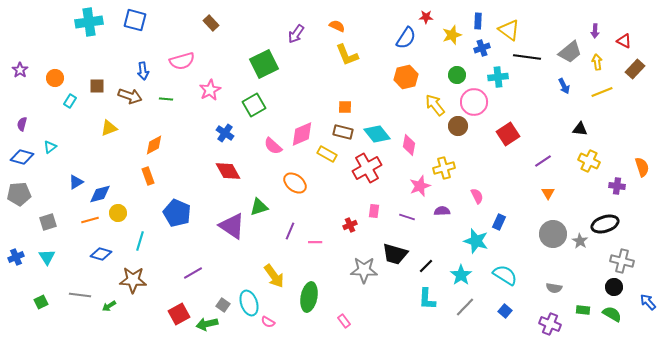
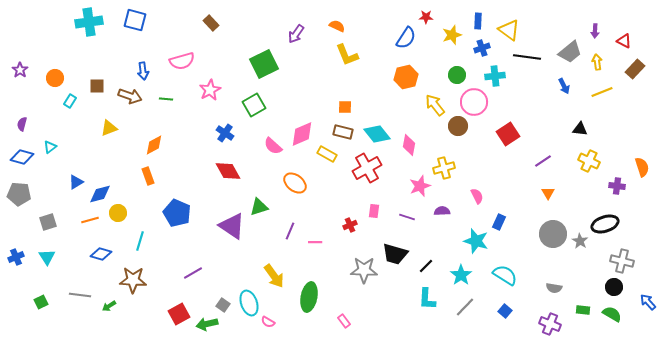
cyan cross at (498, 77): moved 3 px left, 1 px up
gray pentagon at (19, 194): rotated 10 degrees clockwise
